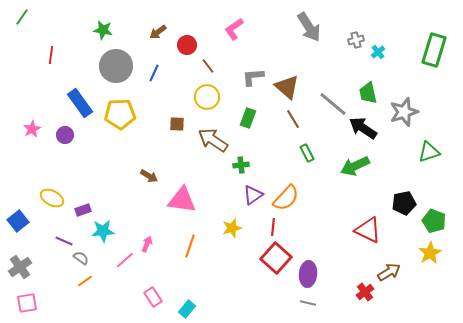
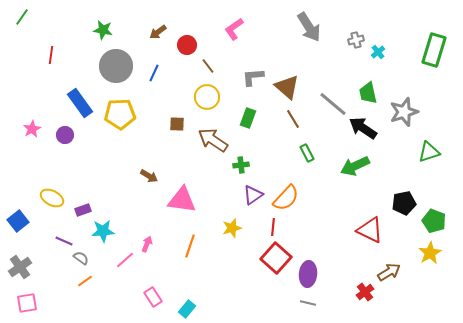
red triangle at (368, 230): moved 2 px right
